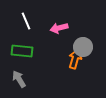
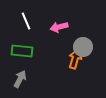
pink arrow: moved 1 px up
gray arrow: moved 1 px right; rotated 60 degrees clockwise
